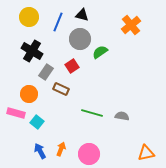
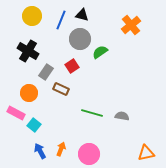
yellow circle: moved 3 px right, 1 px up
blue line: moved 3 px right, 2 px up
black cross: moved 4 px left
orange circle: moved 1 px up
pink rectangle: rotated 12 degrees clockwise
cyan square: moved 3 px left, 3 px down
